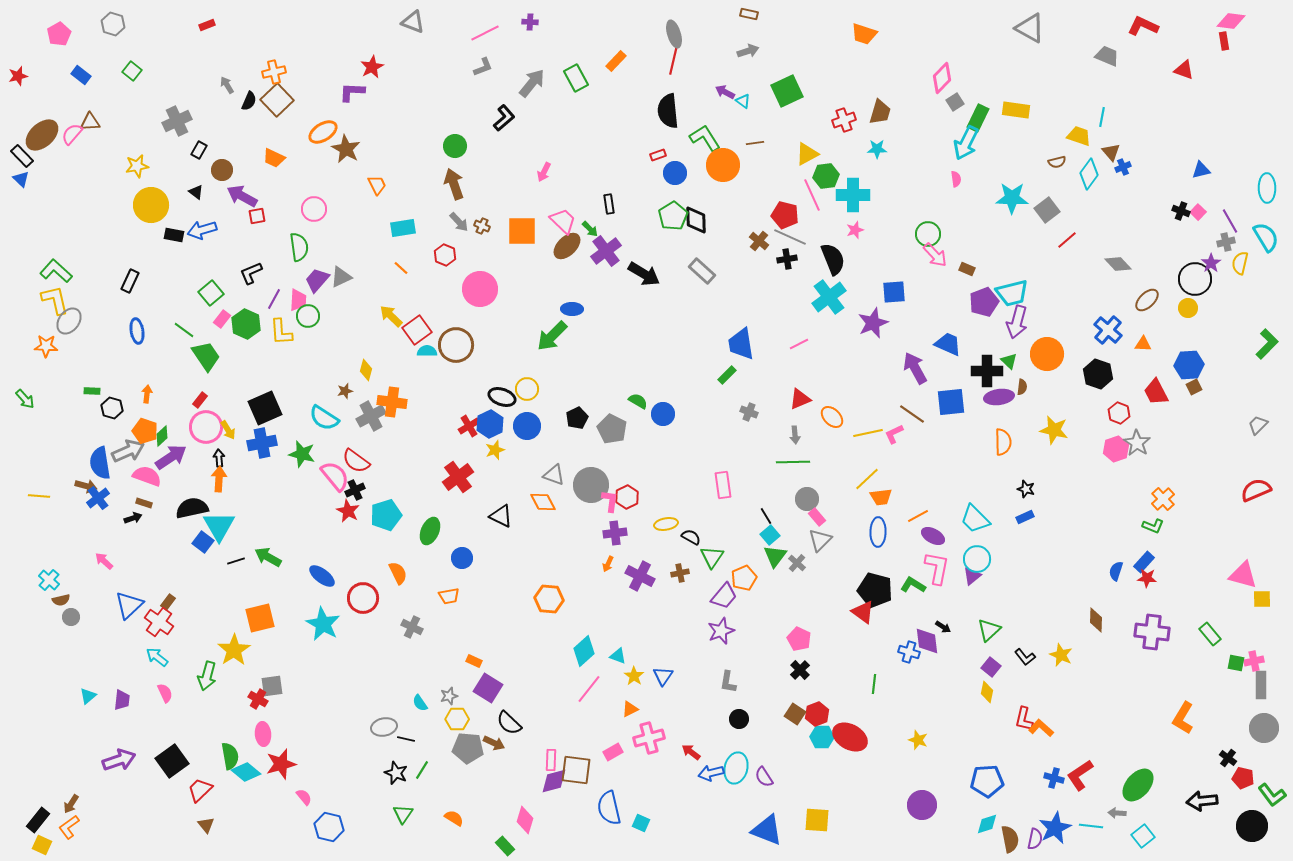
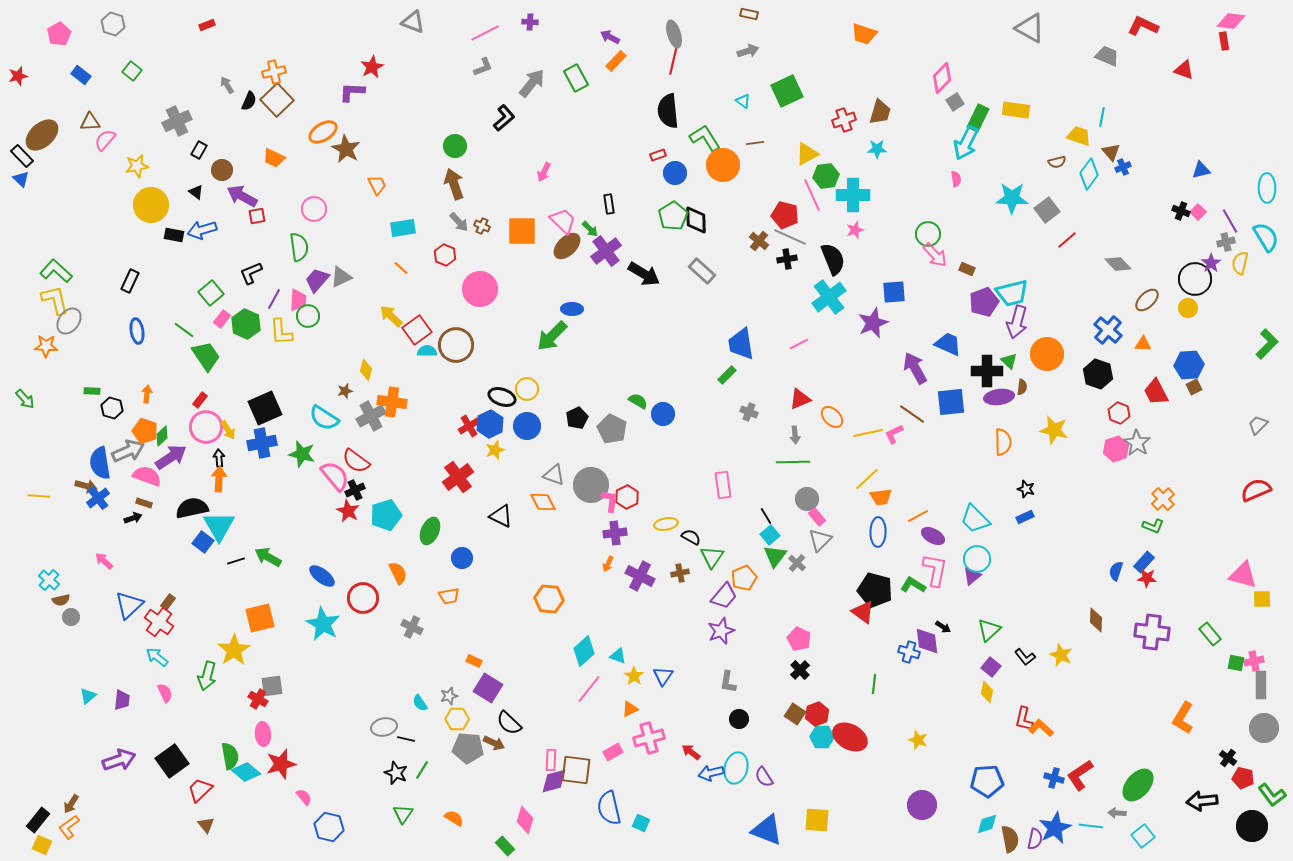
purple arrow at (725, 92): moved 115 px left, 55 px up
pink semicircle at (72, 134): moved 33 px right, 6 px down
pink L-shape at (937, 568): moved 2 px left, 2 px down
